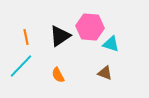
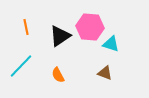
orange line: moved 10 px up
